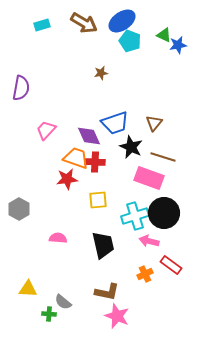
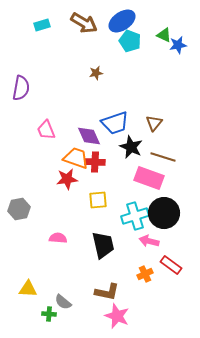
brown star: moved 5 px left
pink trapezoid: rotated 65 degrees counterclockwise
gray hexagon: rotated 20 degrees clockwise
